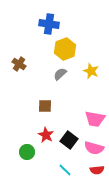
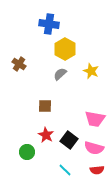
yellow hexagon: rotated 10 degrees counterclockwise
